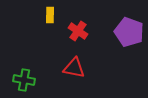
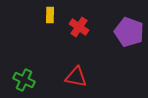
red cross: moved 1 px right, 4 px up
red triangle: moved 2 px right, 9 px down
green cross: rotated 15 degrees clockwise
